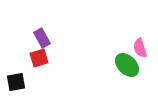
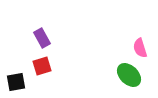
red square: moved 3 px right, 8 px down
green ellipse: moved 2 px right, 10 px down
